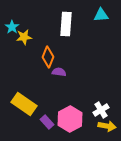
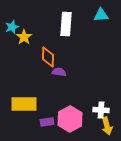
cyan star: rotated 16 degrees clockwise
yellow star: rotated 28 degrees counterclockwise
orange diamond: rotated 20 degrees counterclockwise
yellow rectangle: rotated 35 degrees counterclockwise
white cross: rotated 35 degrees clockwise
purple rectangle: rotated 56 degrees counterclockwise
yellow arrow: rotated 66 degrees clockwise
